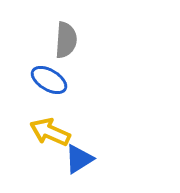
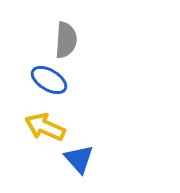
yellow arrow: moved 5 px left, 5 px up
blue triangle: rotated 40 degrees counterclockwise
